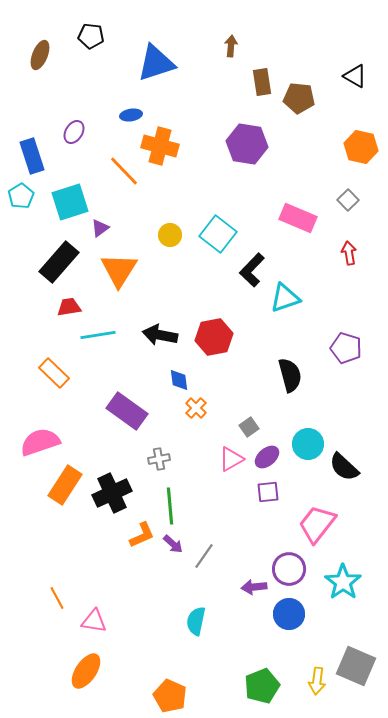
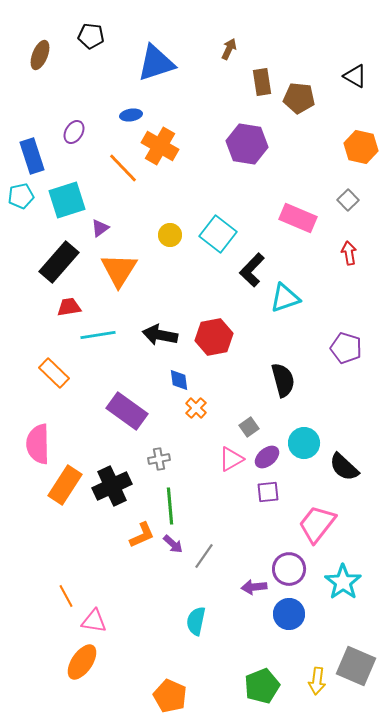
brown arrow at (231, 46): moved 2 px left, 3 px down; rotated 20 degrees clockwise
orange cross at (160, 146): rotated 15 degrees clockwise
orange line at (124, 171): moved 1 px left, 3 px up
cyan pentagon at (21, 196): rotated 20 degrees clockwise
cyan square at (70, 202): moved 3 px left, 2 px up
black semicircle at (290, 375): moved 7 px left, 5 px down
pink semicircle at (40, 442): moved 2 px left, 2 px down; rotated 72 degrees counterclockwise
cyan circle at (308, 444): moved 4 px left, 1 px up
black cross at (112, 493): moved 7 px up
orange line at (57, 598): moved 9 px right, 2 px up
orange ellipse at (86, 671): moved 4 px left, 9 px up
